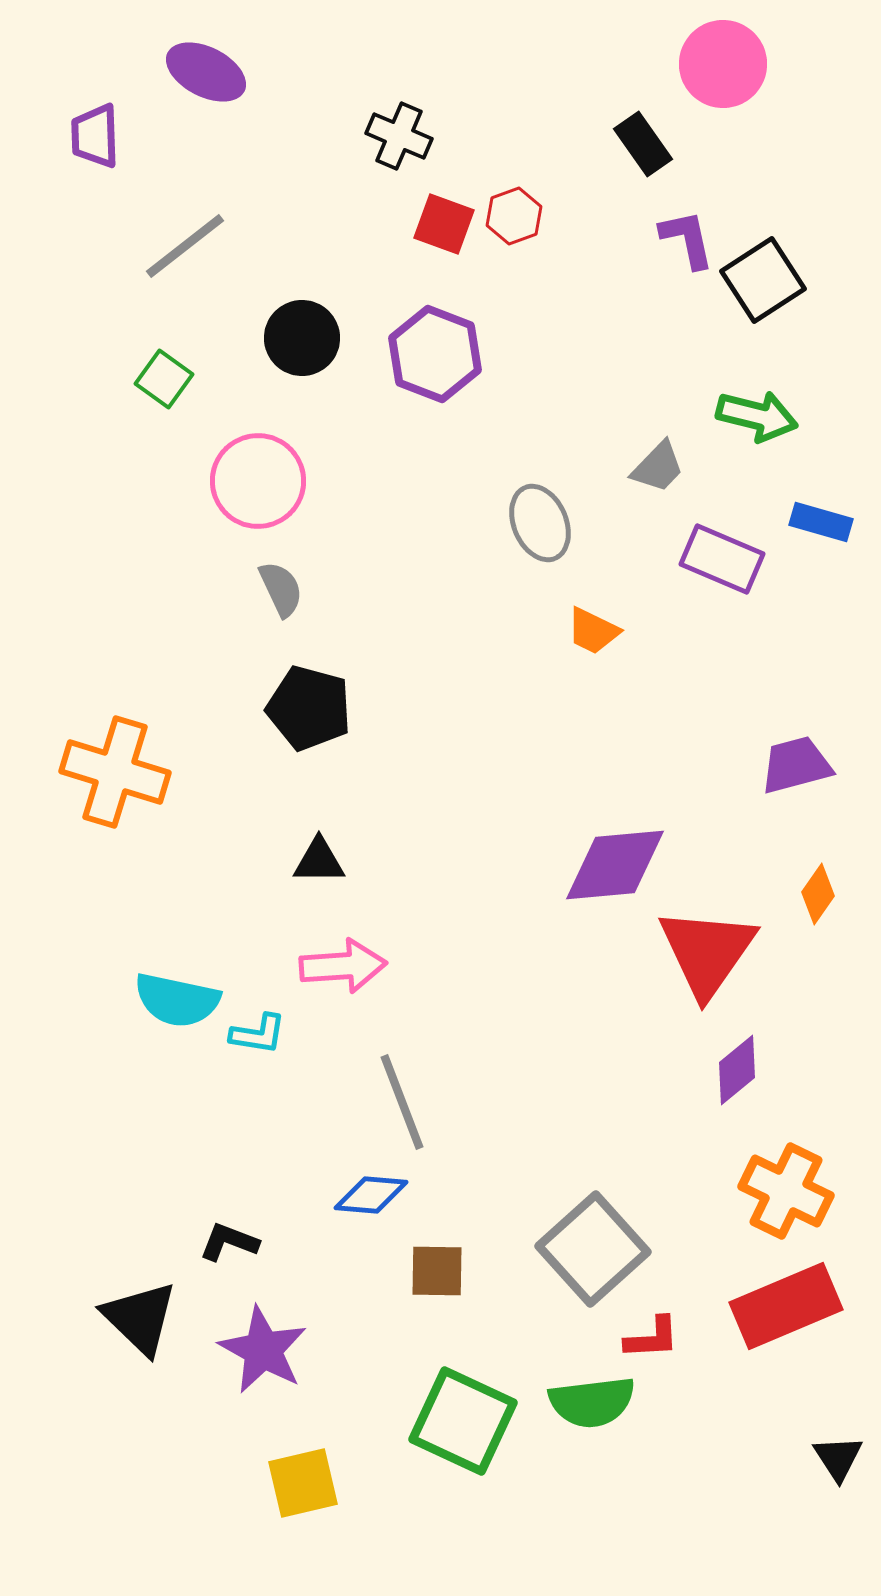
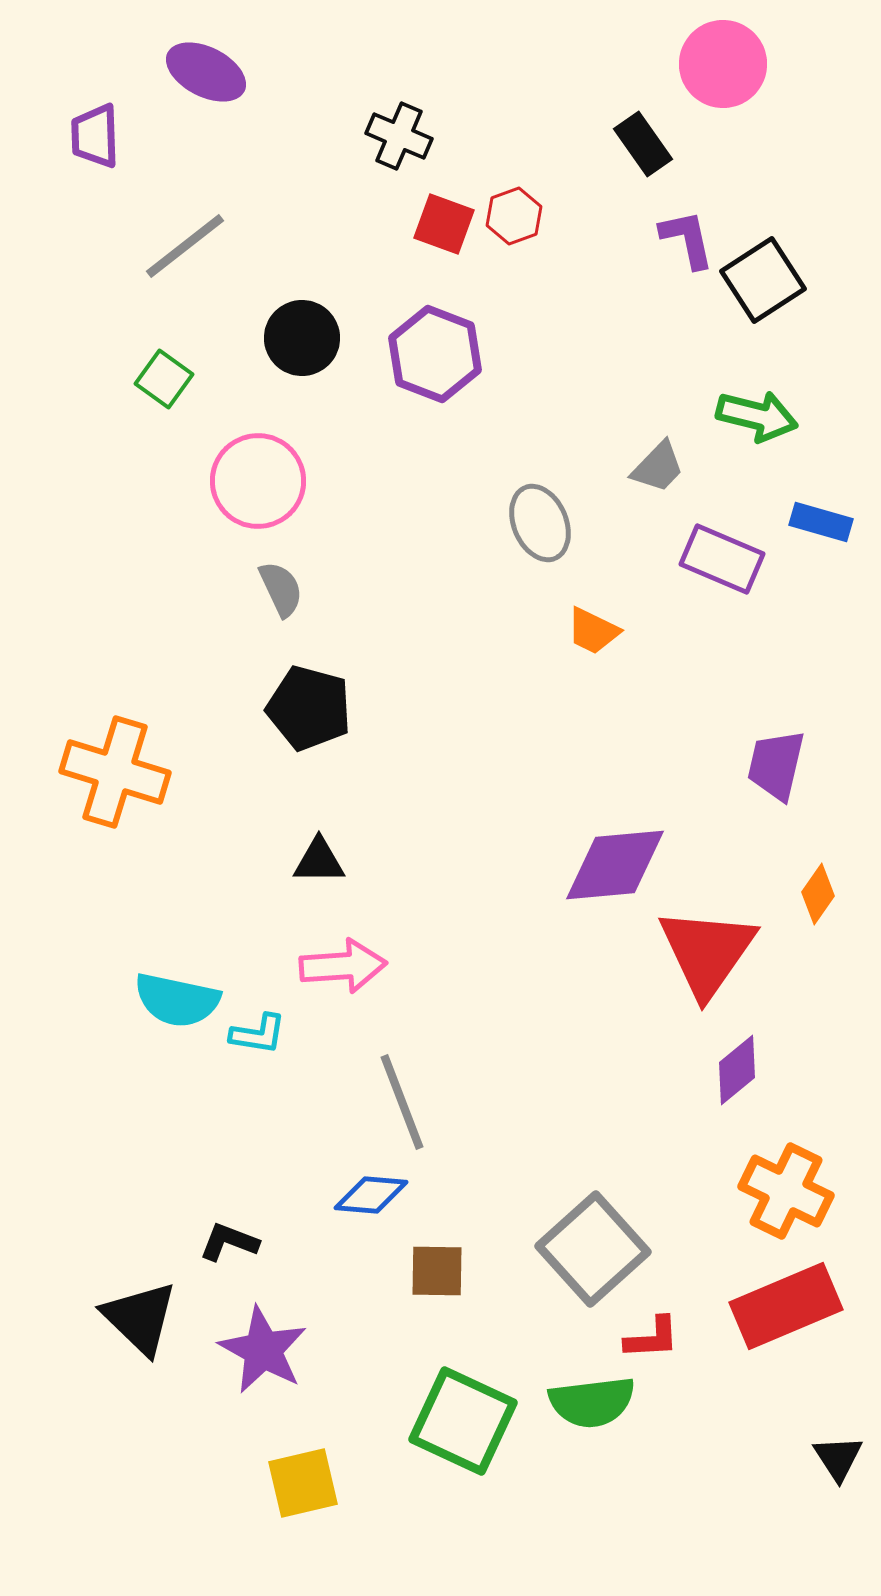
purple trapezoid at (796, 765): moved 20 px left; rotated 62 degrees counterclockwise
